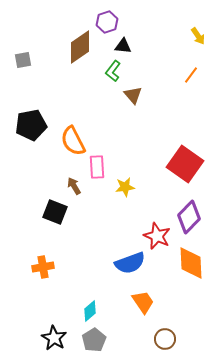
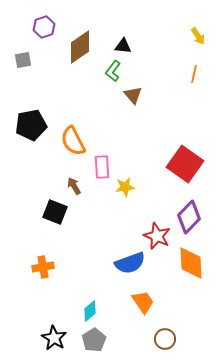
purple hexagon: moved 63 px left, 5 px down
orange line: moved 3 px right, 1 px up; rotated 24 degrees counterclockwise
pink rectangle: moved 5 px right
